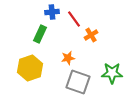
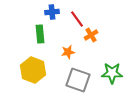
red line: moved 3 px right
green rectangle: rotated 30 degrees counterclockwise
orange star: moved 6 px up
yellow hexagon: moved 3 px right, 2 px down; rotated 20 degrees counterclockwise
gray square: moved 2 px up
